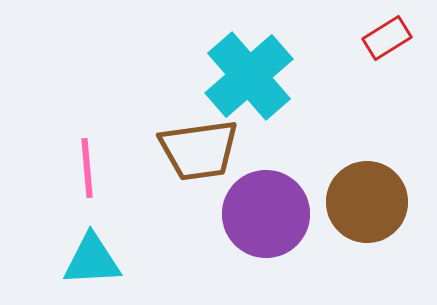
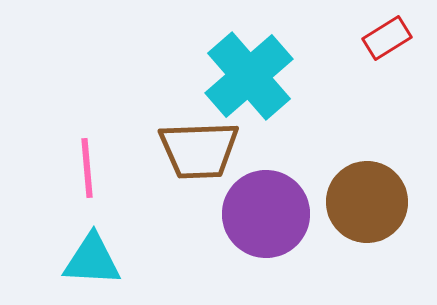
brown trapezoid: rotated 6 degrees clockwise
cyan triangle: rotated 6 degrees clockwise
